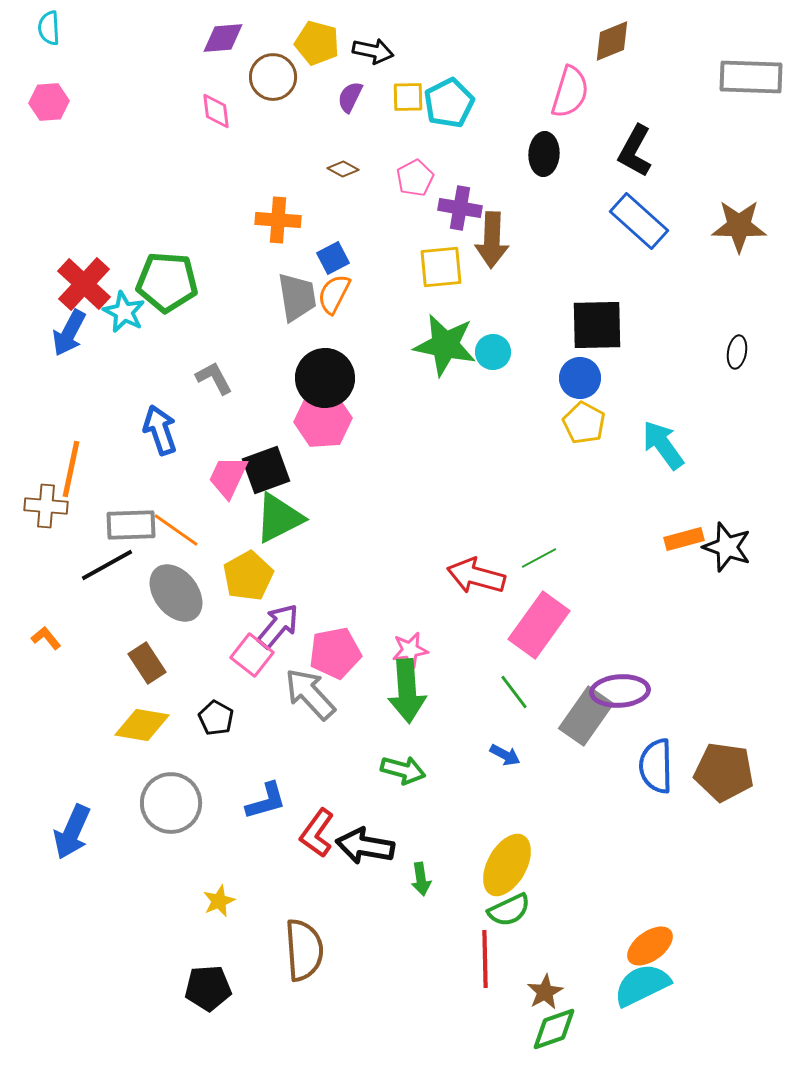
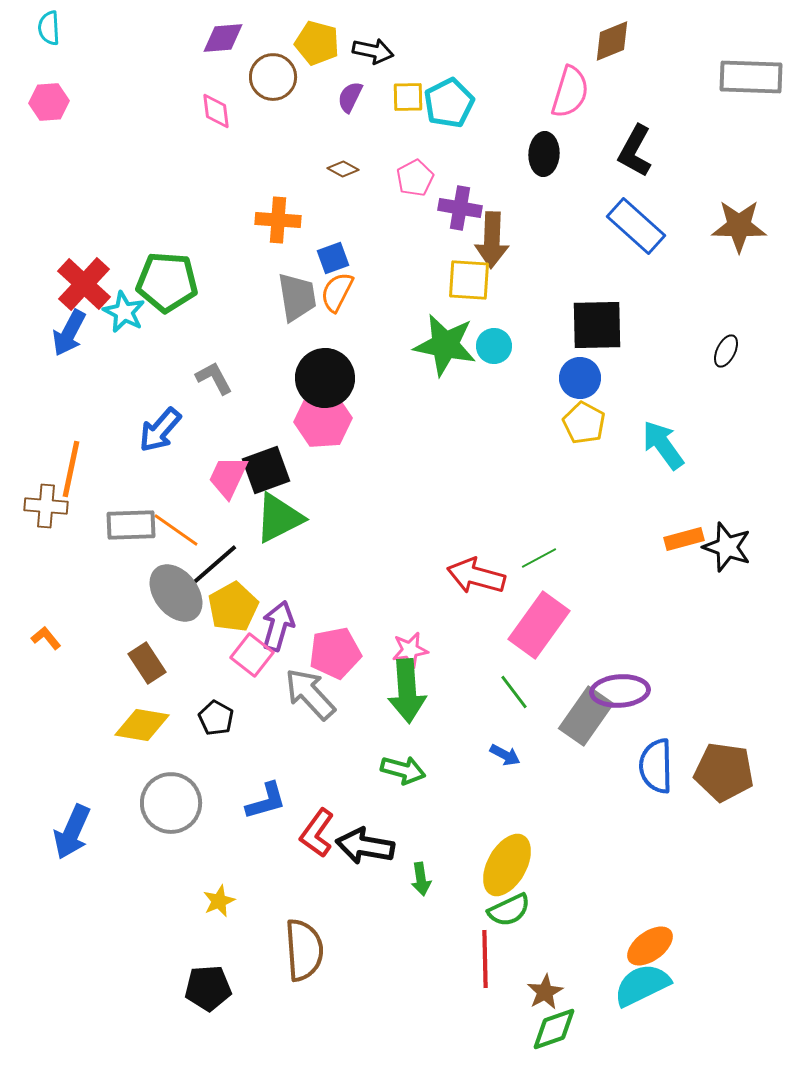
blue rectangle at (639, 221): moved 3 px left, 5 px down
blue square at (333, 258): rotated 8 degrees clockwise
yellow square at (441, 267): moved 28 px right, 13 px down; rotated 9 degrees clockwise
orange semicircle at (334, 294): moved 3 px right, 2 px up
cyan circle at (493, 352): moved 1 px right, 6 px up
black ellipse at (737, 352): moved 11 px left, 1 px up; rotated 16 degrees clockwise
blue arrow at (160, 430): rotated 120 degrees counterclockwise
black line at (107, 565): moved 107 px right; rotated 12 degrees counterclockwise
yellow pentagon at (248, 576): moved 15 px left, 31 px down
purple arrow at (278, 626): rotated 24 degrees counterclockwise
